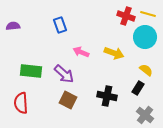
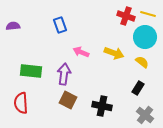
yellow semicircle: moved 4 px left, 8 px up
purple arrow: rotated 125 degrees counterclockwise
black cross: moved 5 px left, 10 px down
